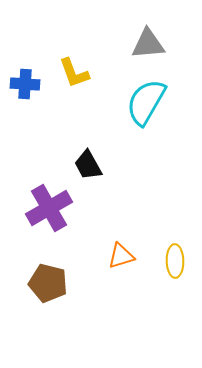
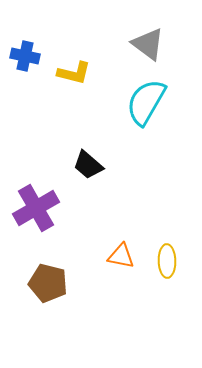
gray triangle: rotated 42 degrees clockwise
yellow L-shape: rotated 56 degrees counterclockwise
blue cross: moved 28 px up; rotated 8 degrees clockwise
black trapezoid: rotated 20 degrees counterclockwise
purple cross: moved 13 px left
orange triangle: rotated 28 degrees clockwise
yellow ellipse: moved 8 px left
